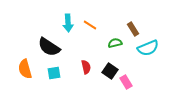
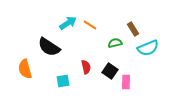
cyan arrow: rotated 120 degrees counterclockwise
cyan square: moved 9 px right, 8 px down
pink rectangle: rotated 32 degrees clockwise
